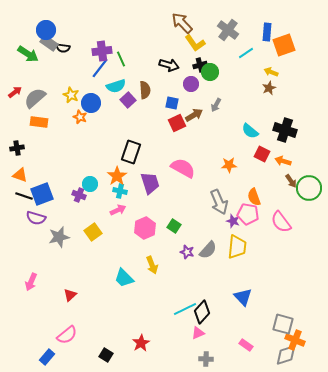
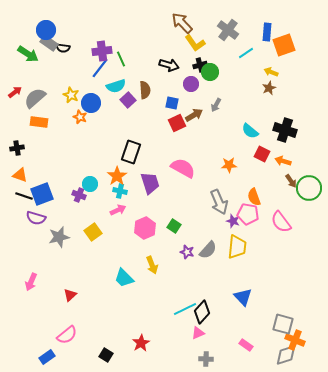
blue rectangle at (47, 357): rotated 14 degrees clockwise
